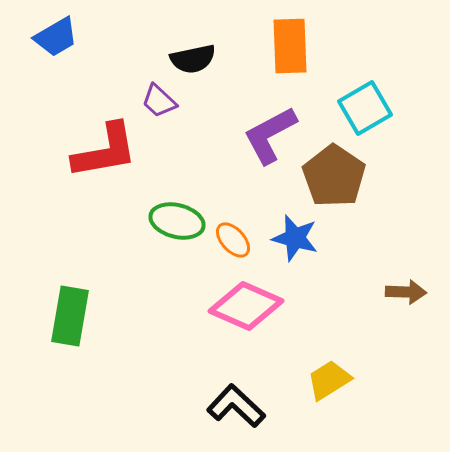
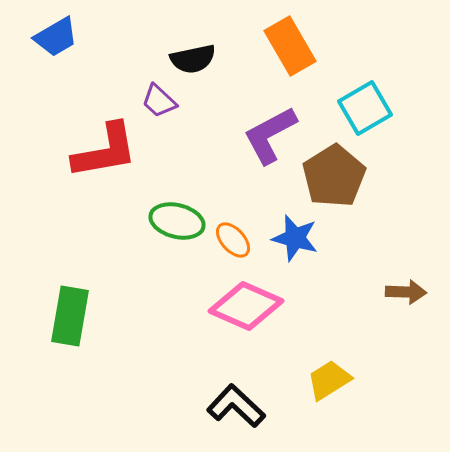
orange rectangle: rotated 28 degrees counterclockwise
brown pentagon: rotated 6 degrees clockwise
